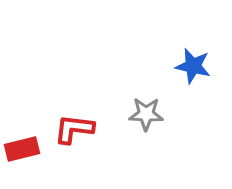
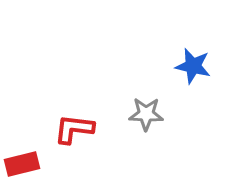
red rectangle: moved 15 px down
